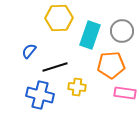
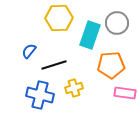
gray circle: moved 5 px left, 8 px up
black line: moved 1 px left, 2 px up
yellow cross: moved 3 px left, 1 px down; rotated 24 degrees counterclockwise
